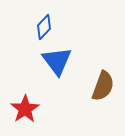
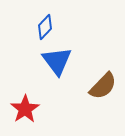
blue diamond: moved 1 px right
brown semicircle: rotated 24 degrees clockwise
